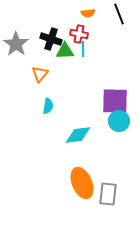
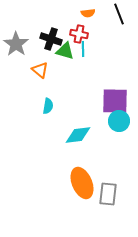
green triangle: rotated 18 degrees clockwise
orange triangle: moved 4 px up; rotated 30 degrees counterclockwise
